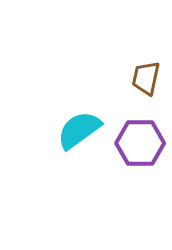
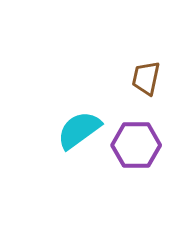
purple hexagon: moved 4 px left, 2 px down
